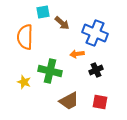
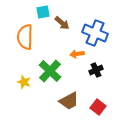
green cross: rotated 30 degrees clockwise
red square: moved 2 px left, 5 px down; rotated 28 degrees clockwise
